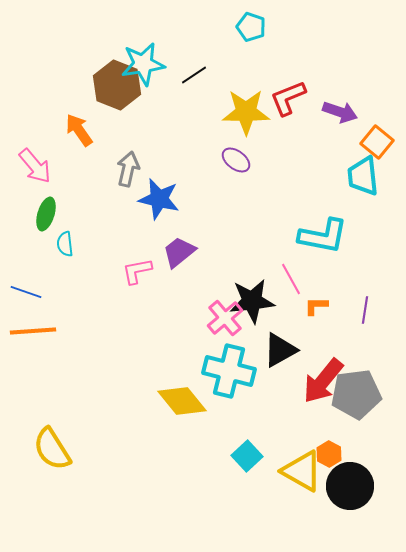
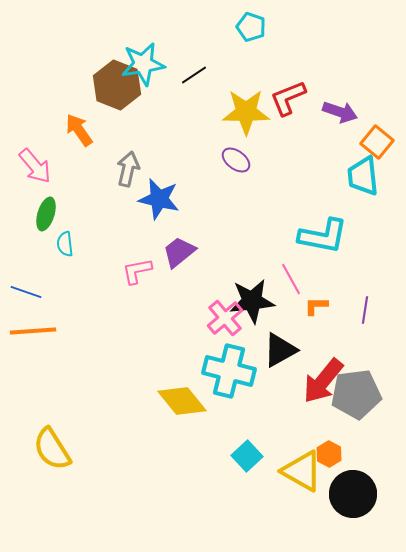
black circle: moved 3 px right, 8 px down
